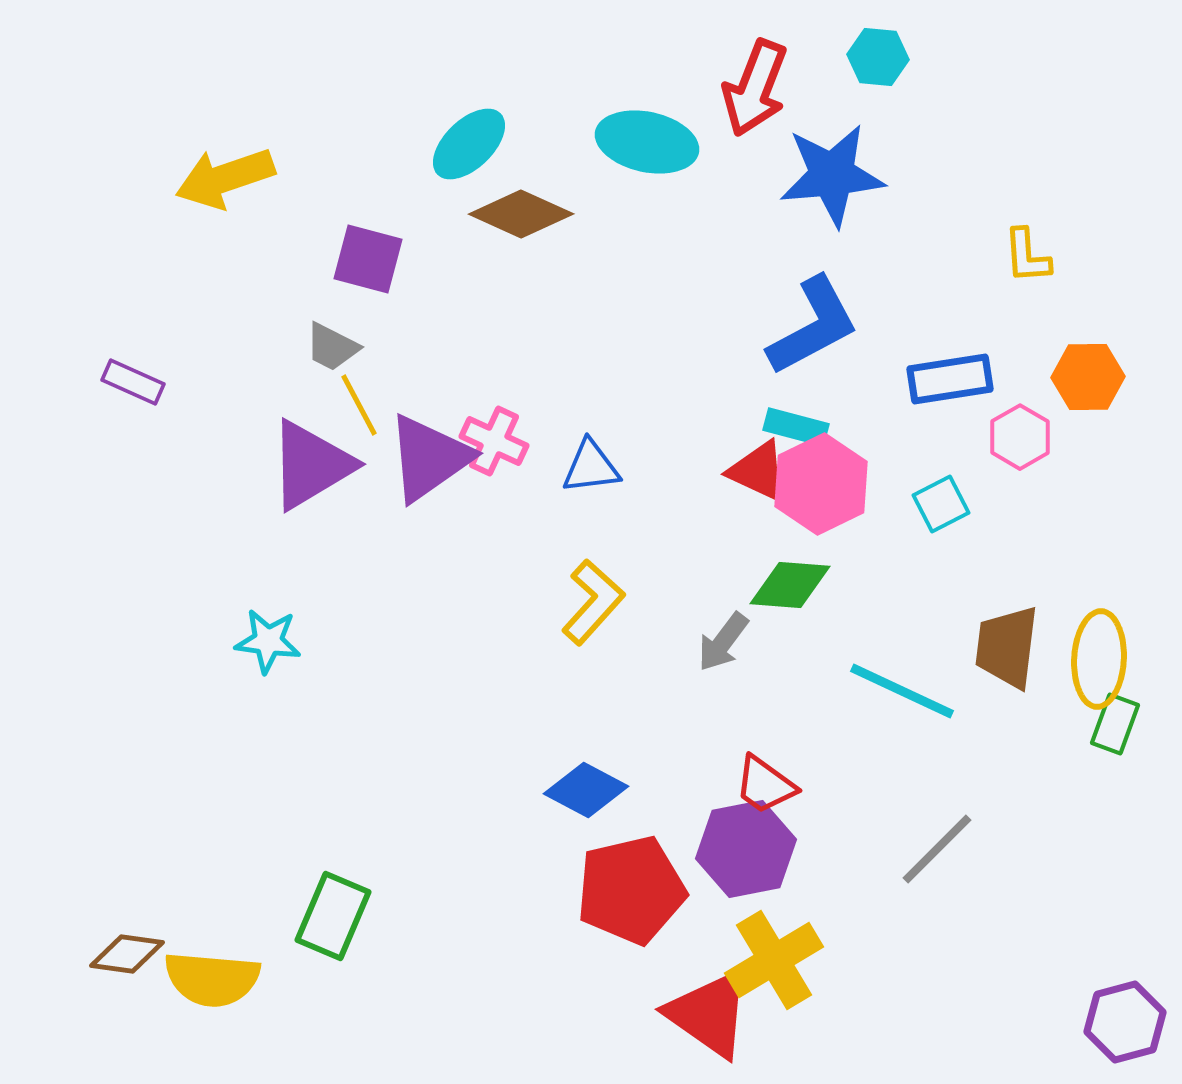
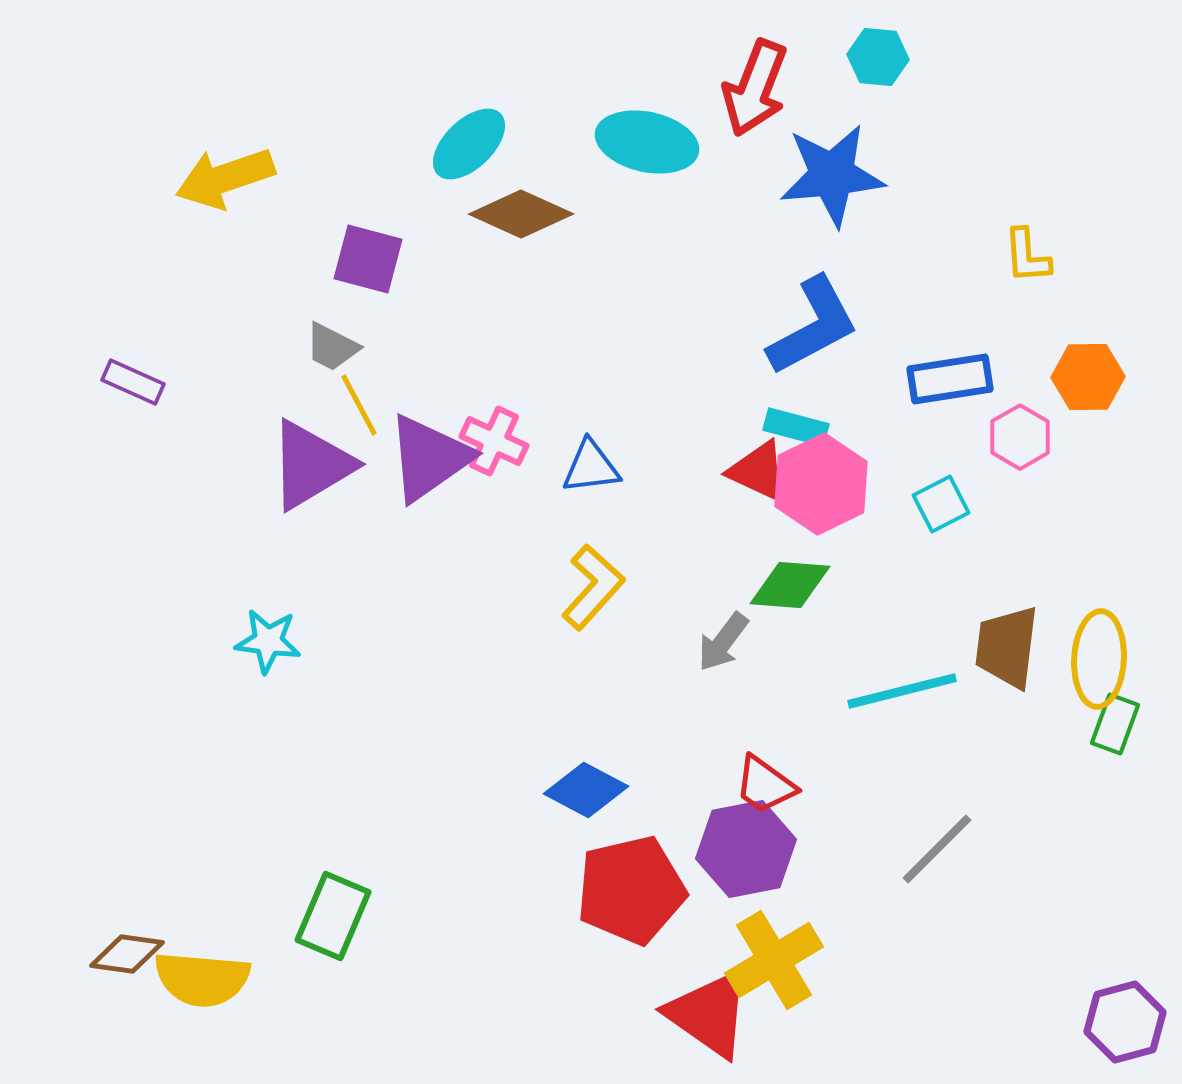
yellow L-shape at (593, 602): moved 15 px up
cyan line at (902, 691): rotated 39 degrees counterclockwise
yellow semicircle at (212, 979): moved 10 px left
